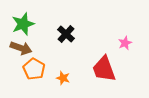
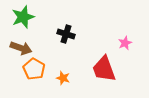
green star: moved 7 px up
black cross: rotated 24 degrees counterclockwise
